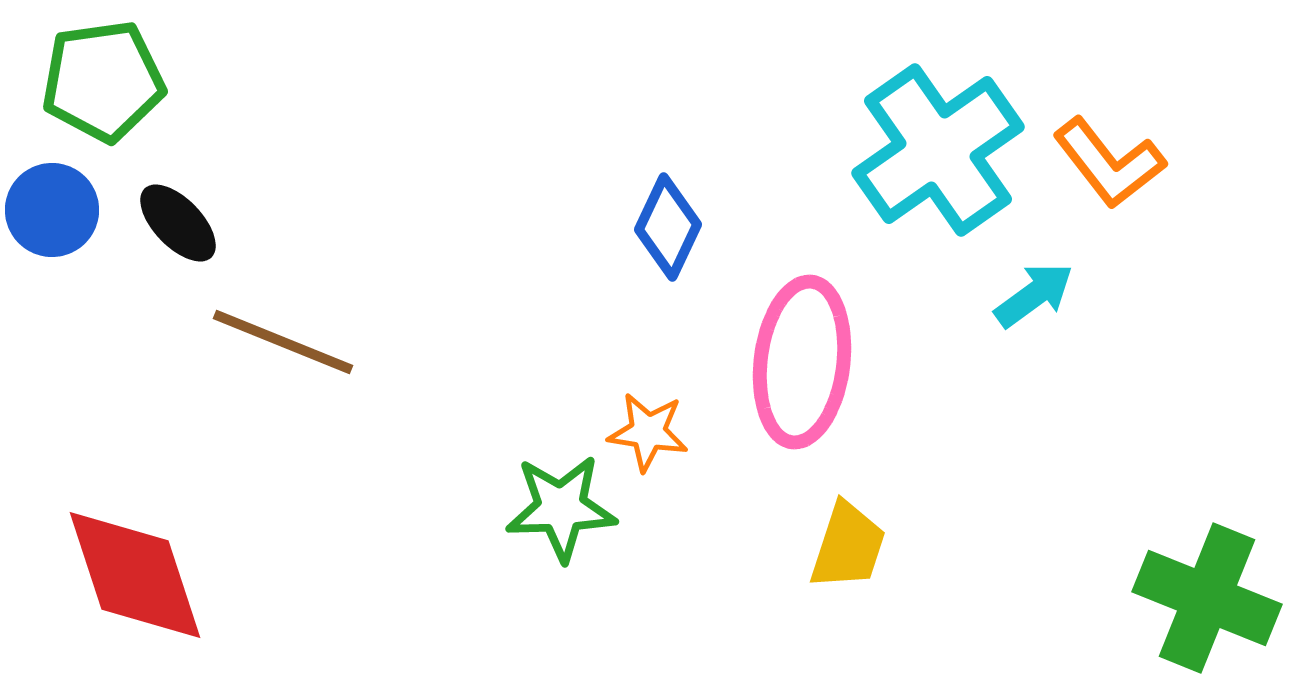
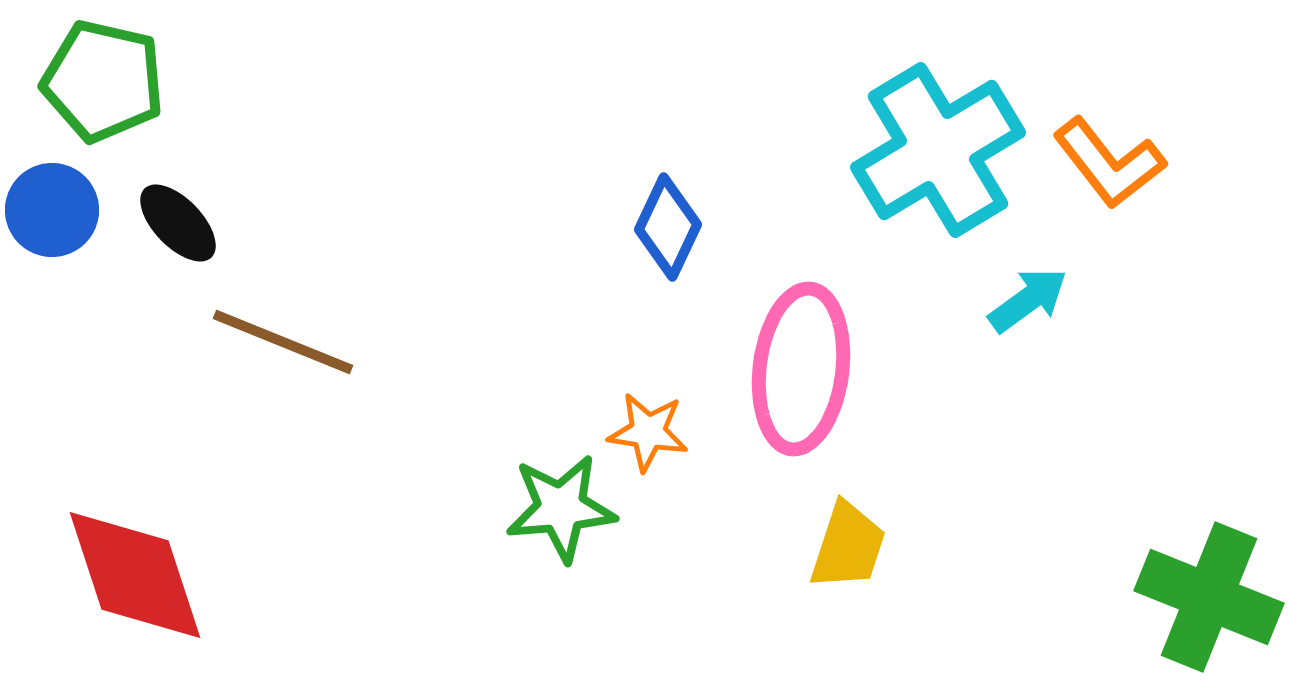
green pentagon: rotated 21 degrees clockwise
cyan cross: rotated 4 degrees clockwise
cyan arrow: moved 6 px left, 5 px down
pink ellipse: moved 1 px left, 7 px down
green star: rotated 3 degrees counterclockwise
green cross: moved 2 px right, 1 px up
